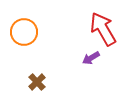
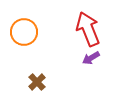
red arrow: moved 15 px left; rotated 8 degrees clockwise
